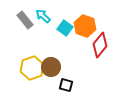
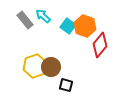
cyan square: moved 3 px right, 2 px up
yellow hexagon: moved 3 px right, 2 px up
